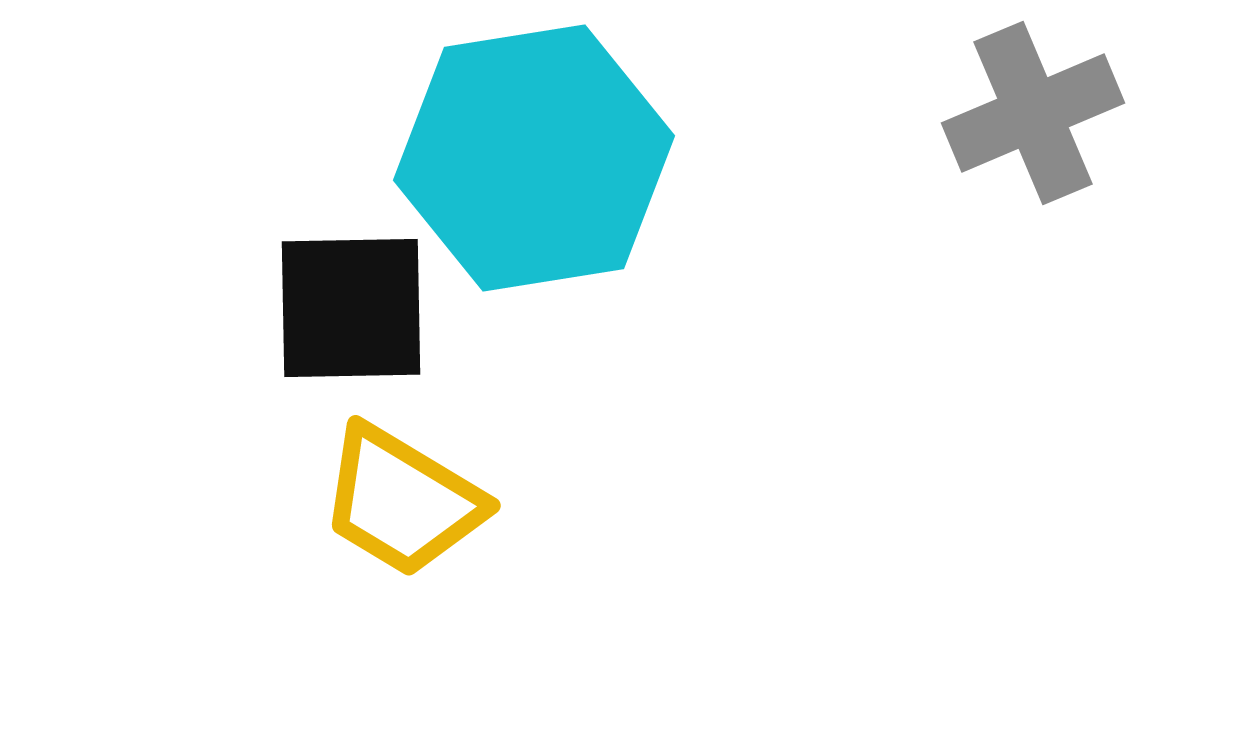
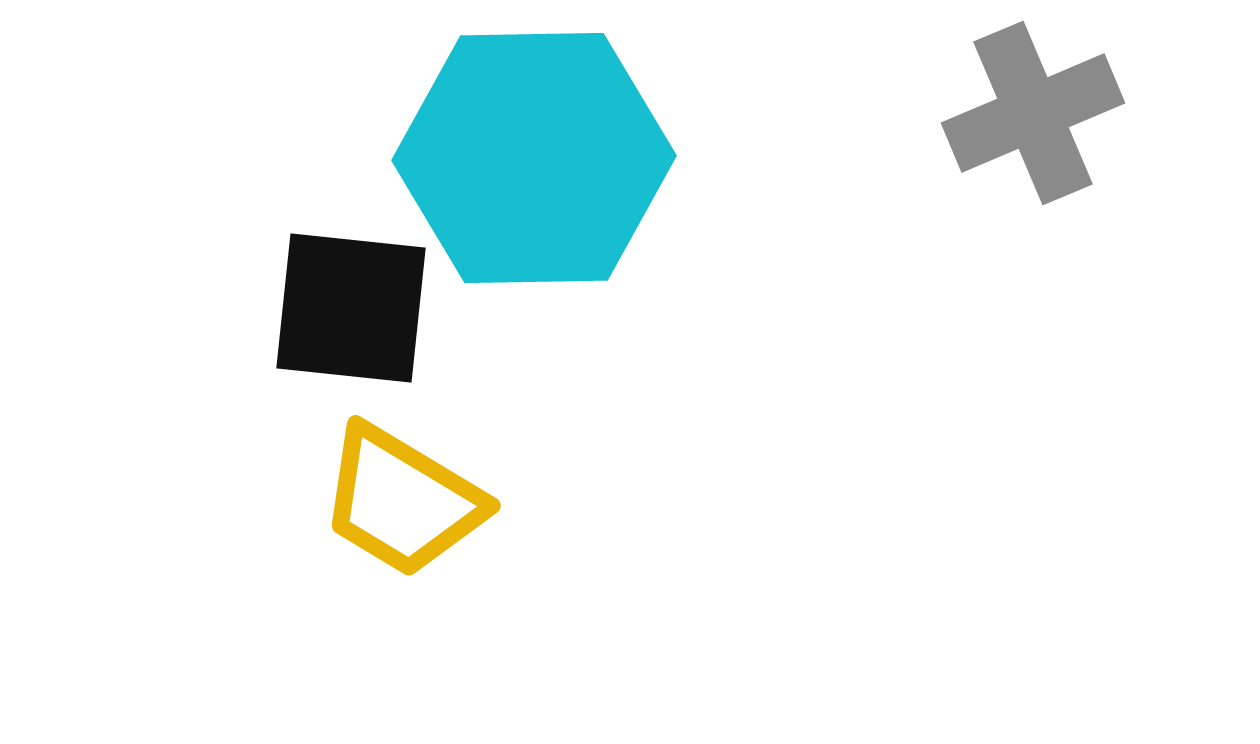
cyan hexagon: rotated 8 degrees clockwise
black square: rotated 7 degrees clockwise
